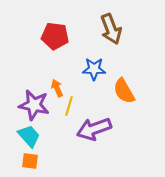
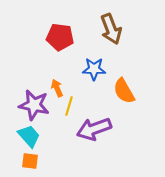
red pentagon: moved 5 px right, 1 px down
